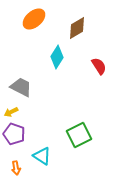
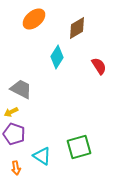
gray trapezoid: moved 2 px down
green square: moved 12 px down; rotated 10 degrees clockwise
